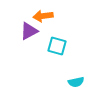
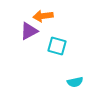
cyan semicircle: moved 1 px left
